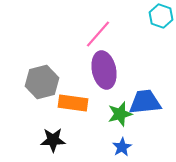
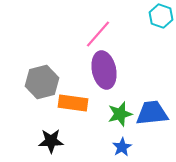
blue trapezoid: moved 7 px right, 11 px down
black star: moved 2 px left, 1 px down
